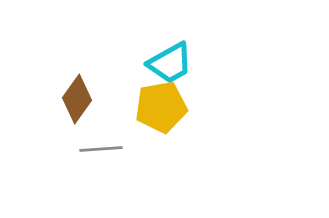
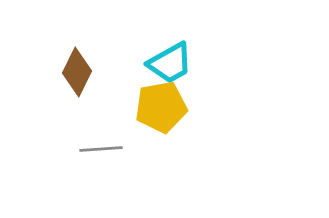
brown diamond: moved 27 px up; rotated 9 degrees counterclockwise
